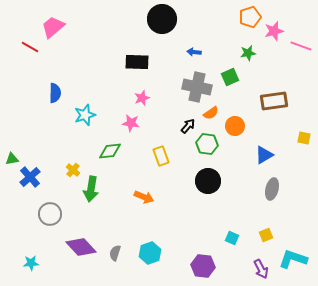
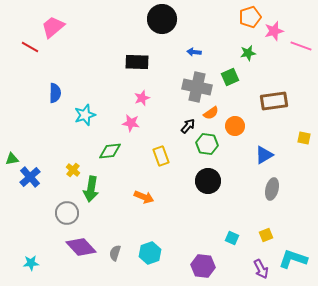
gray circle at (50, 214): moved 17 px right, 1 px up
